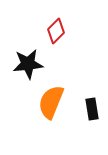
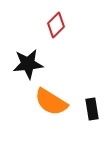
red diamond: moved 6 px up
orange semicircle: rotated 80 degrees counterclockwise
